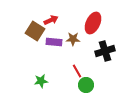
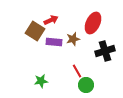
brown star: rotated 16 degrees counterclockwise
